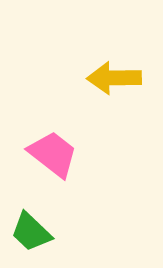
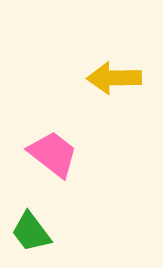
green trapezoid: rotated 9 degrees clockwise
